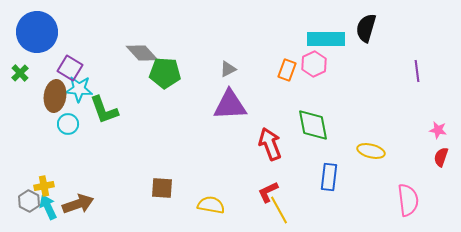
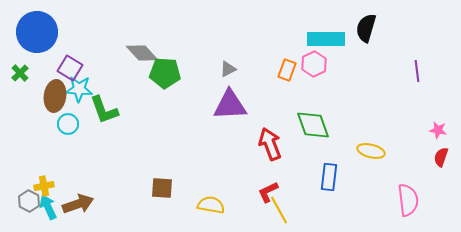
green diamond: rotated 9 degrees counterclockwise
